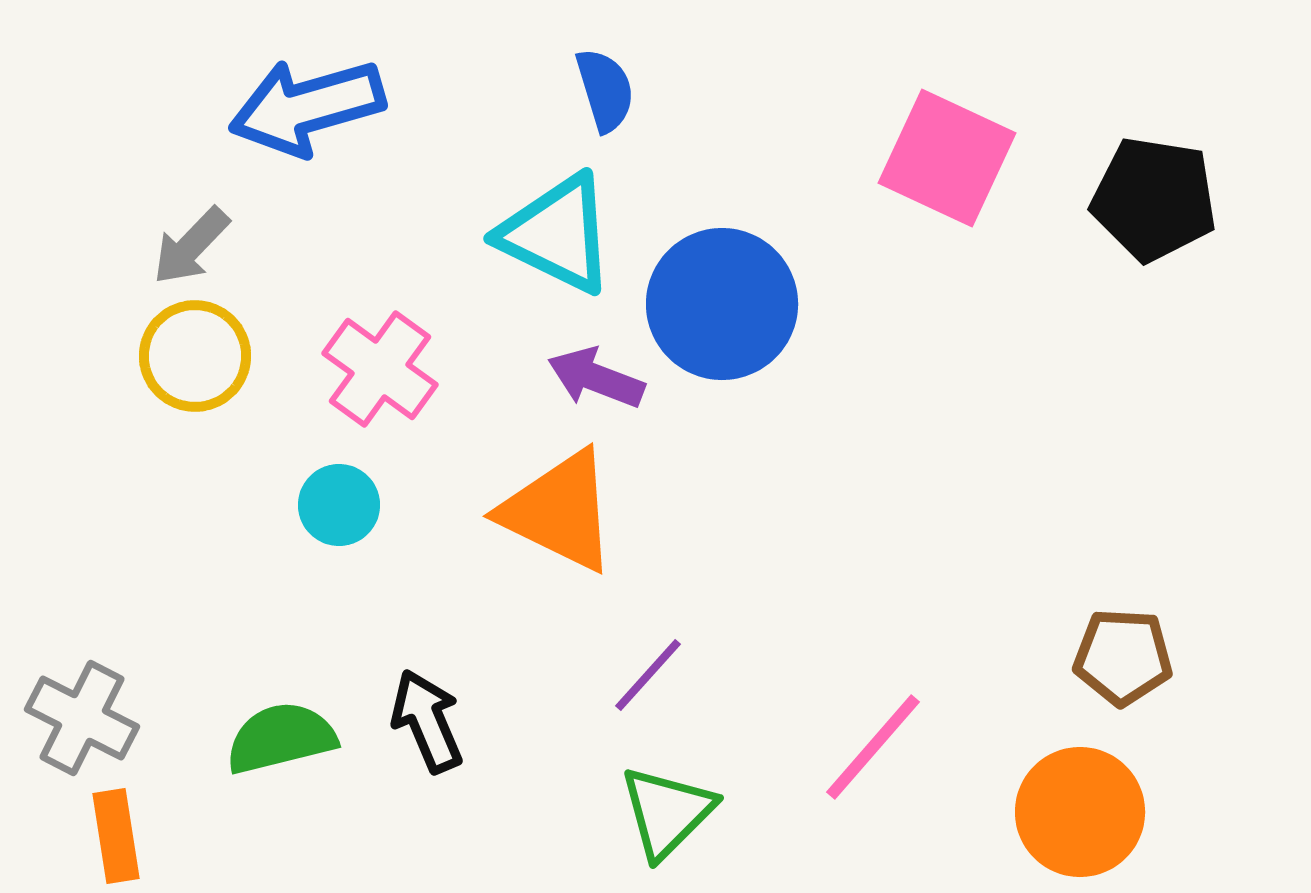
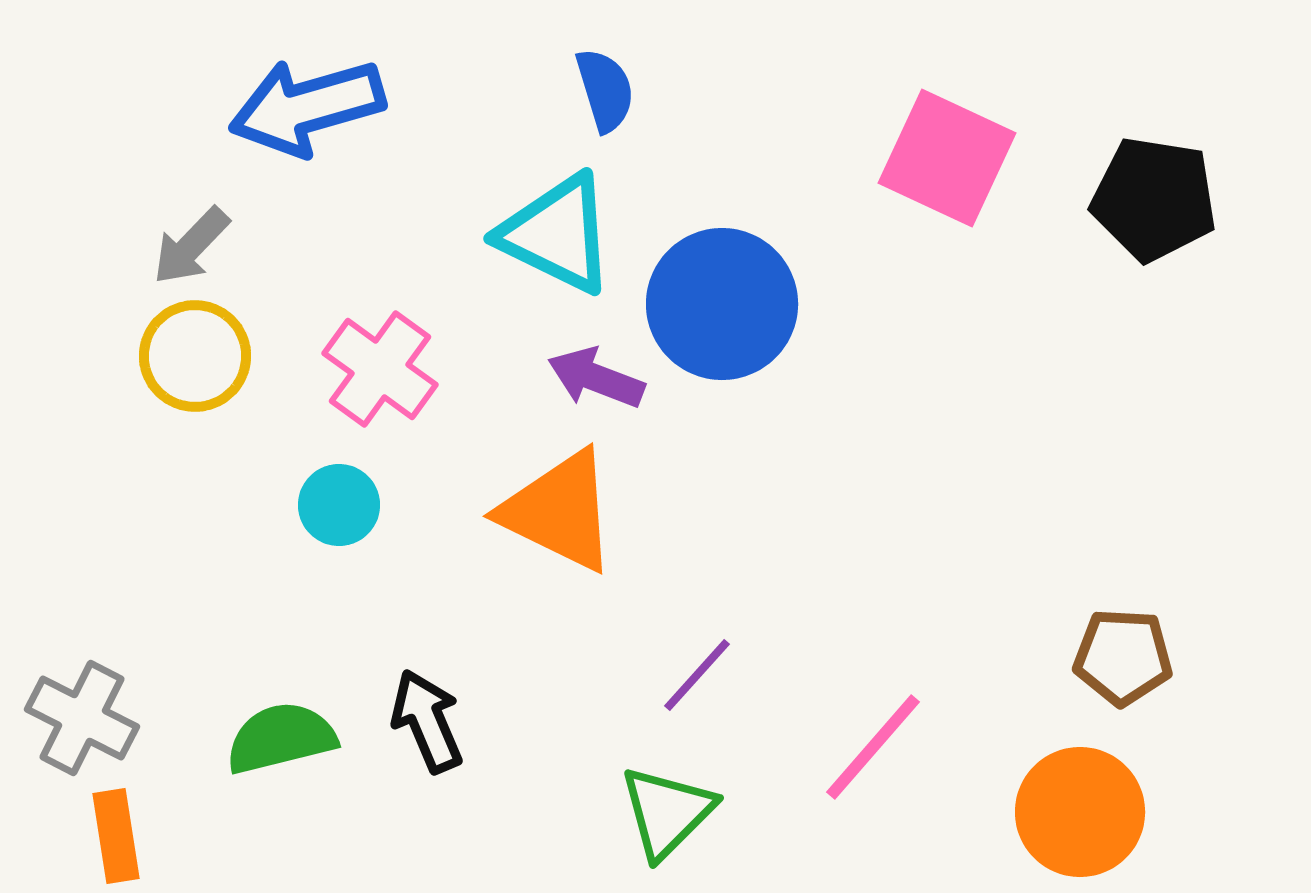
purple line: moved 49 px right
